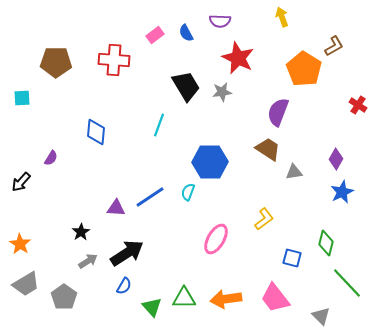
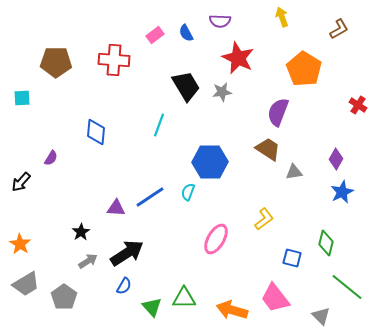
brown L-shape at (334, 46): moved 5 px right, 17 px up
green line at (347, 283): moved 4 px down; rotated 8 degrees counterclockwise
orange arrow at (226, 299): moved 6 px right, 11 px down; rotated 24 degrees clockwise
